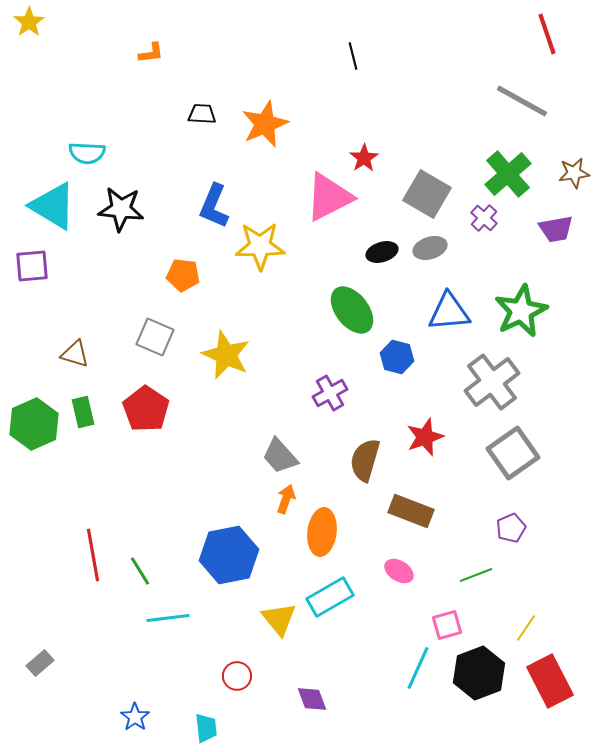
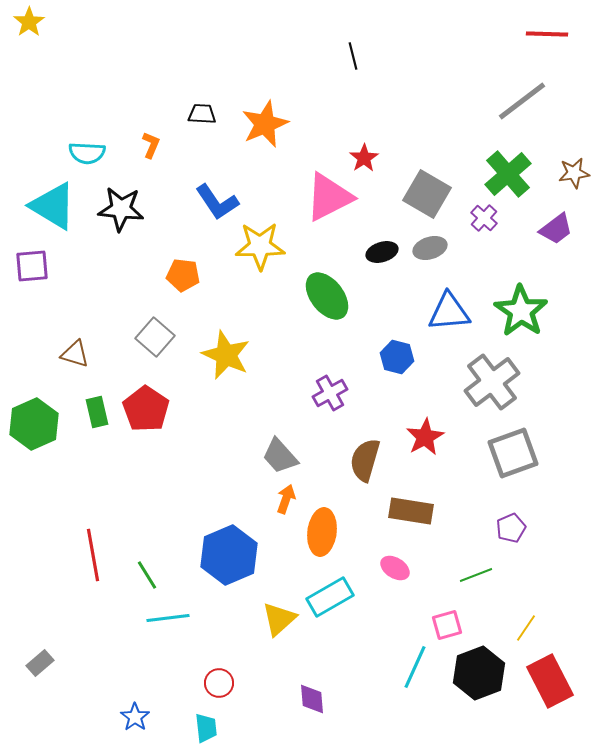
red line at (547, 34): rotated 69 degrees counterclockwise
orange L-shape at (151, 53): moved 92 px down; rotated 60 degrees counterclockwise
gray line at (522, 101): rotated 66 degrees counterclockwise
blue L-shape at (214, 206): moved 3 px right, 4 px up; rotated 57 degrees counterclockwise
purple trapezoid at (556, 229): rotated 27 degrees counterclockwise
green ellipse at (352, 310): moved 25 px left, 14 px up
green star at (521, 311): rotated 12 degrees counterclockwise
gray square at (155, 337): rotated 18 degrees clockwise
green rectangle at (83, 412): moved 14 px right
red star at (425, 437): rotated 9 degrees counterclockwise
gray square at (513, 453): rotated 15 degrees clockwise
brown rectangle at (411, 511): rotated 12 degrees counterclockwise
blue hexagon at (229, 555): rotated 12 degrees counterclockwise
green line at (140, 571): moved 7 px right, 4 px down
pink ellipse at (399, 571): moved 4 px left, 3 px up
yellow triangle at (279, 619): rotated 27 degrees clockwise
cyan line at (418, 668): moved 3 px left, 1 px up
red circle at (237, 676): moved 18 px left, 7 px down
purple diamond at (312, 699): rotated 16 degrees clockwise
